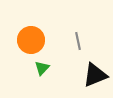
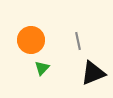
black triangle: moved 2 px left, 2 px up
